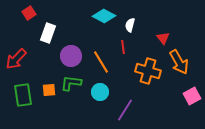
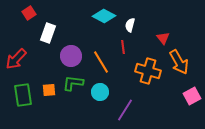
green L-shape: moved 2 px right
